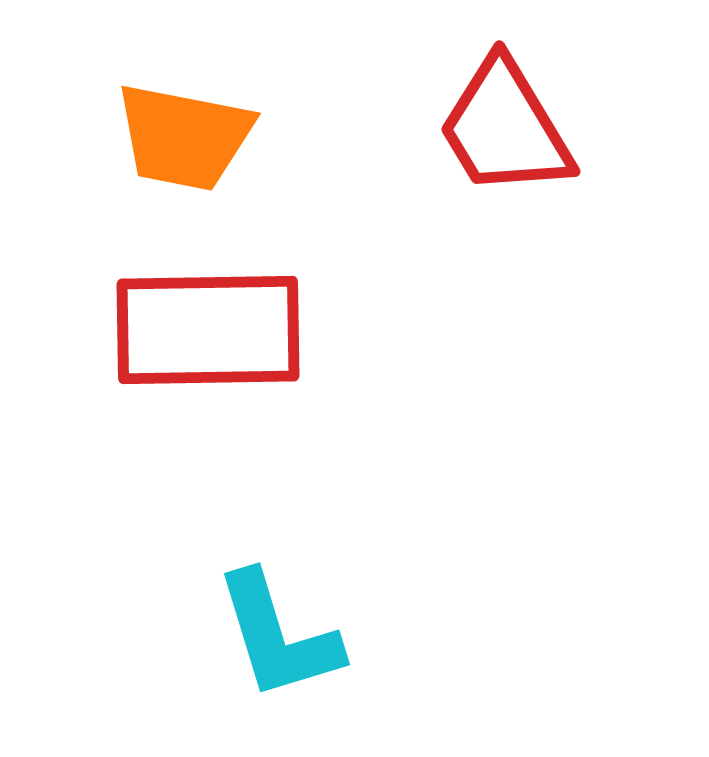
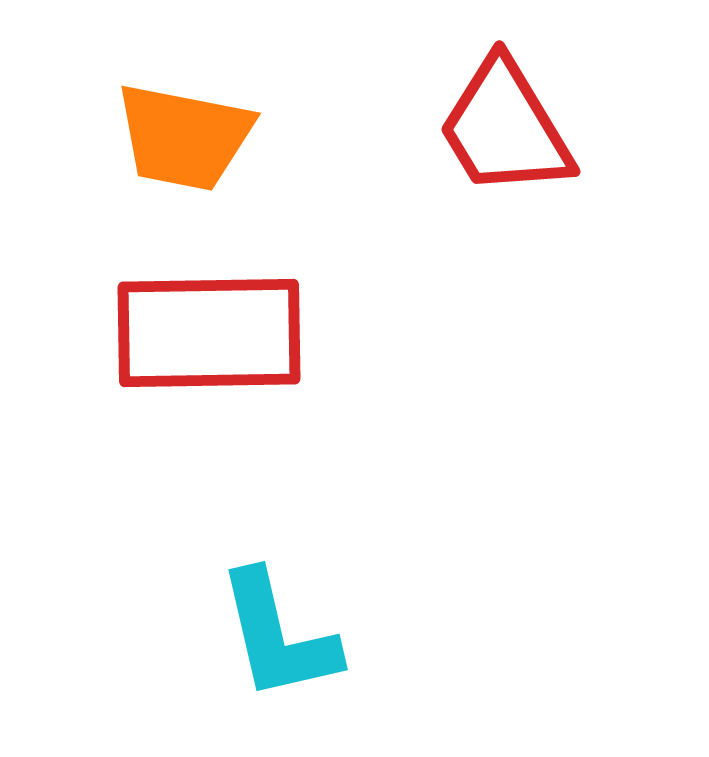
red rectangle: moved 1 px right, 3 px down
cyan L-shape: rotated 4 degrees clockwise
